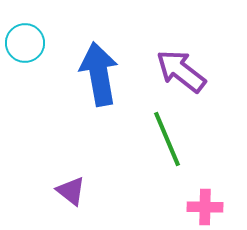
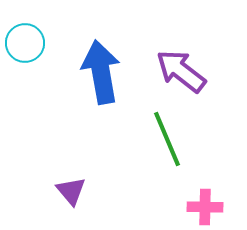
blue arrow: moved 2 px right, 2 px up
purple triangle: rotated 12 degrees clockwise
